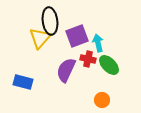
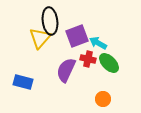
cyan arrow: rotated 48 degrees counterclockwise
green ellipse: moved 2 px up
orange circle: moved 1 px right, 1 px up
